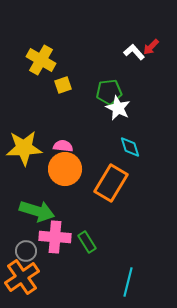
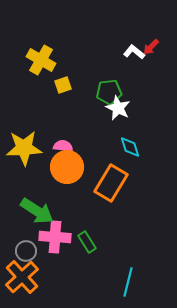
white L-shape: rotated 10 degrees counterclockwise
orange circle: moved 2 px right, 2 px up
green arrow: rotated 16 degrees clockwise
orange cross: rotated 8 degrees counterclockwise
